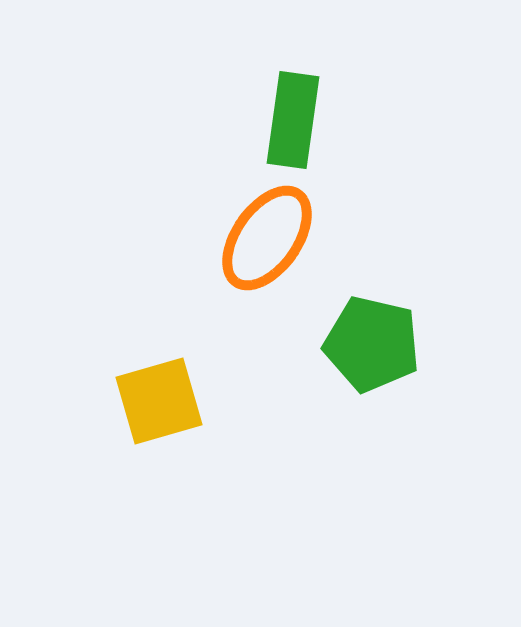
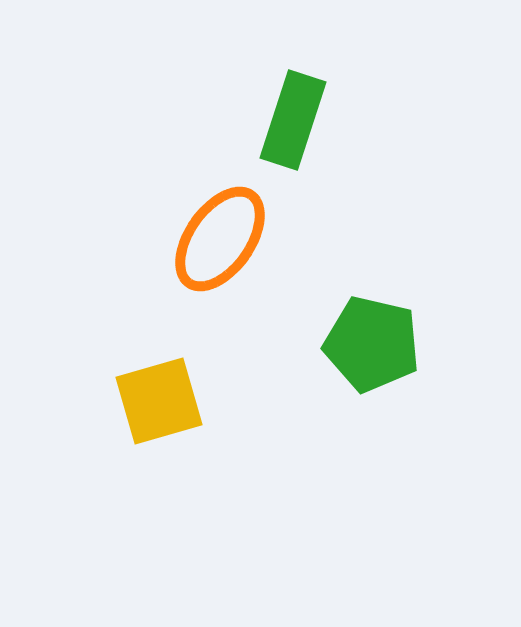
green rectangle: rotated 10 degrees clockwise
orange ellipse: moved 47 px left, 1 px down
